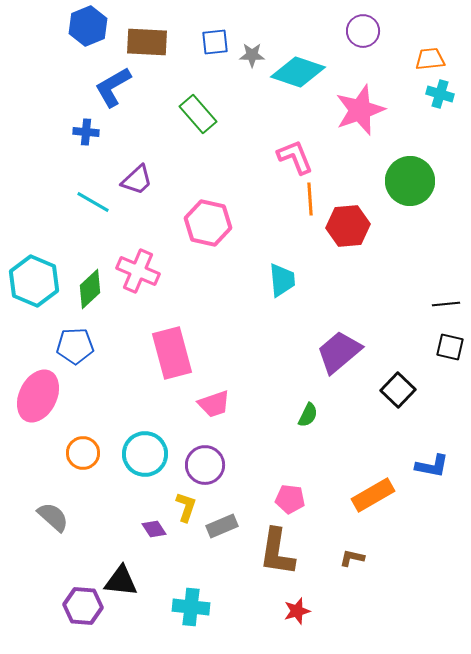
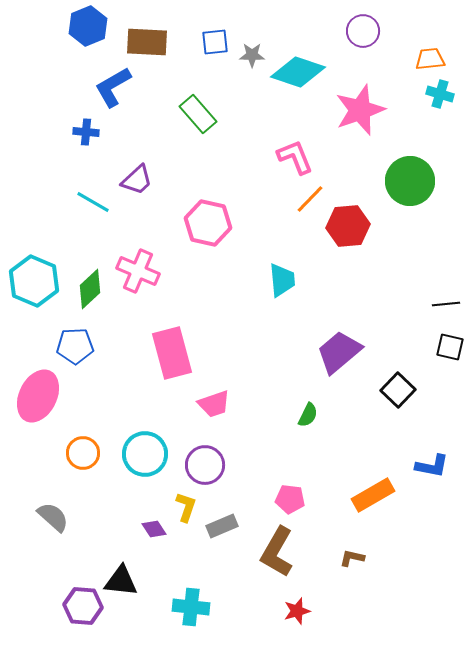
orange line at (310, 199): rotated 48 degrees clockwise
brown L-shape at (277, 552): rotated 21 degrees clockwise
